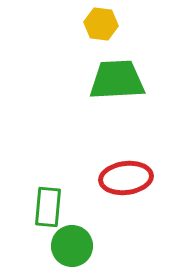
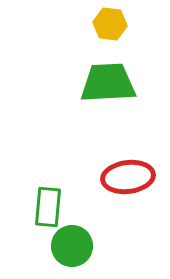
yellow hexagon: moved 9 px right
green trapezoid: moved 9 px left, 3 px down
red ellipse: moved 2 px right, 1 px up
